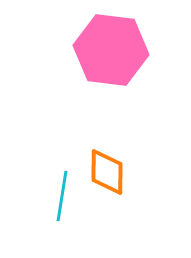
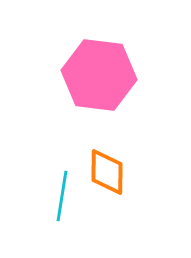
pink hexagon: moved 12 px left, 25 px down
